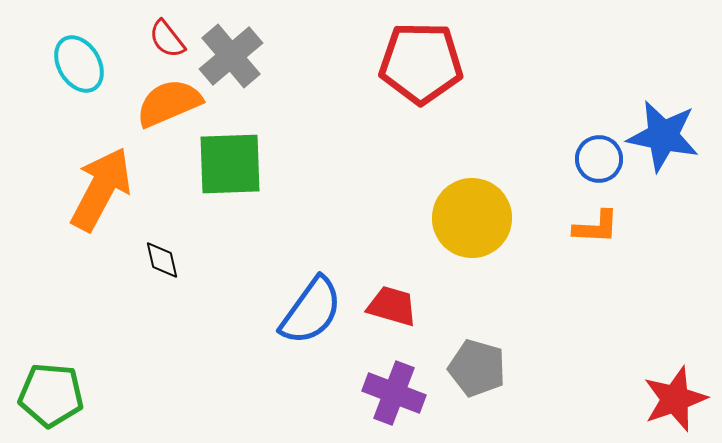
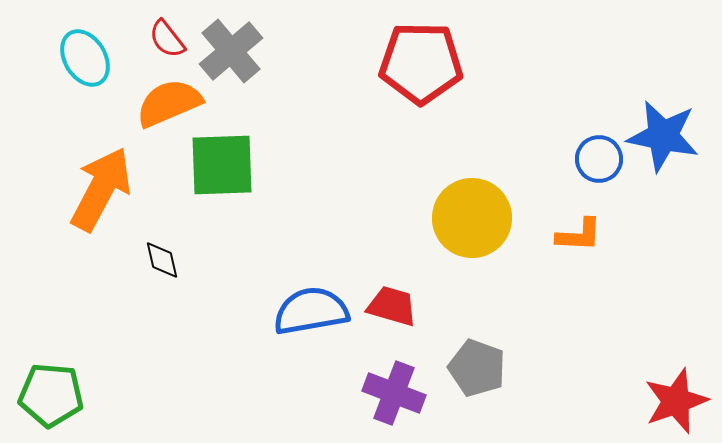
gray cross: moved 5 px up
cyan ellipse: moved 6 px right, 6 px up
green square: moved 8 px left, 1 px down
orange L-shape: moved 17 px left, 8 px down
blue semicircle: rotated 136 degrees counterclockwise
gray pentagon: rotated 4 degrees clockwise
red star: moved 1 px right, 2 px down
